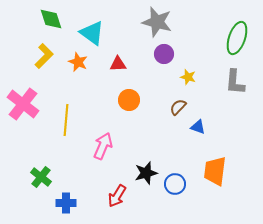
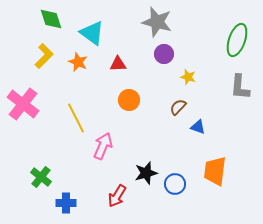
green ellipse: moved 2 px down
gray L-shape: moved 5 px right, 5 px down
yellow line: moved 10 px right, 2 px up; rotated 32 degrees counterclockwise
